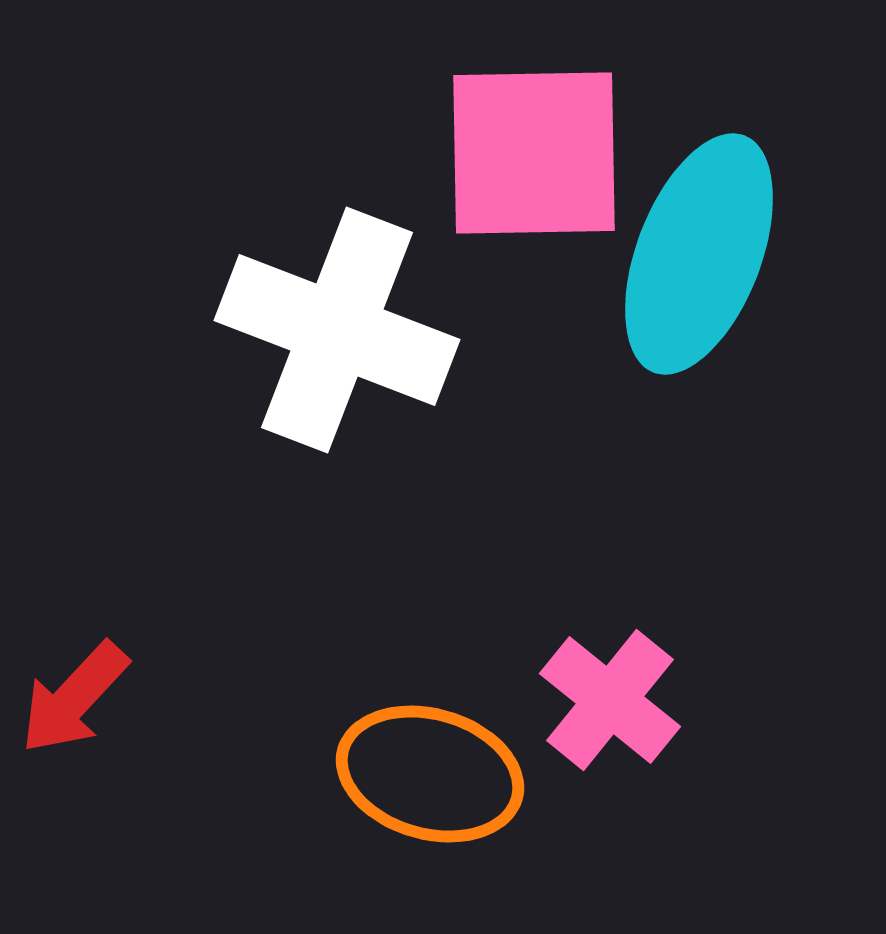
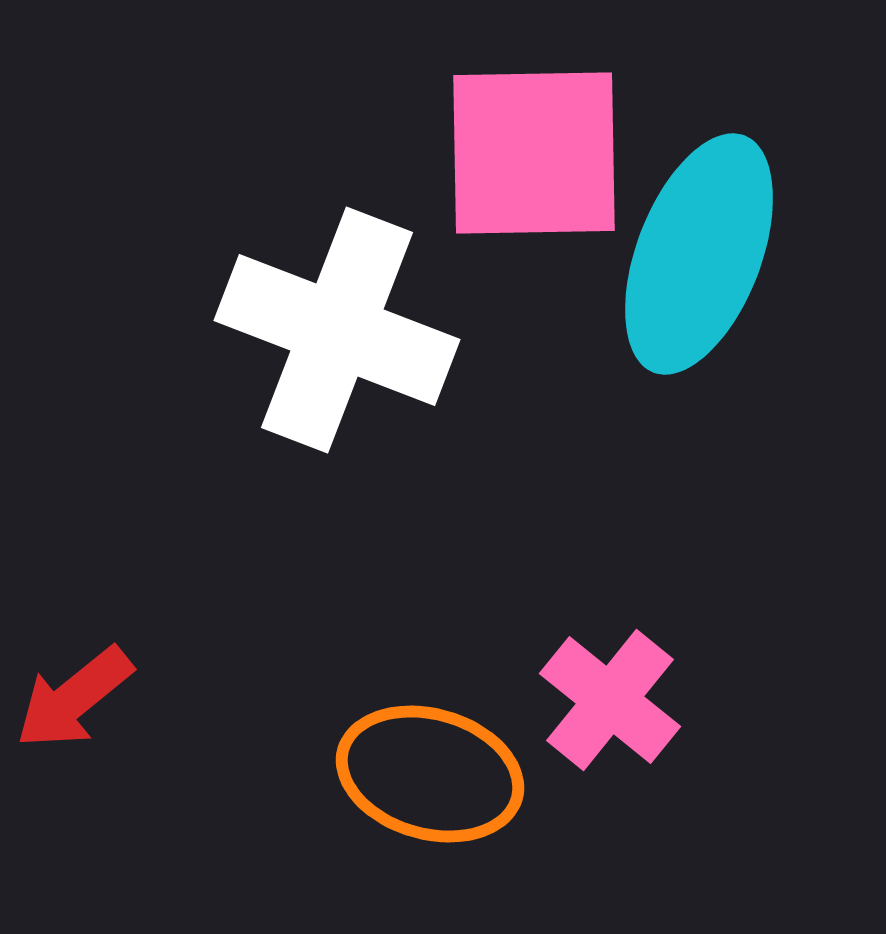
red arrow: rotated 8 degrees clockwise
